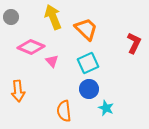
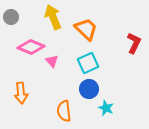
orange arrow: moved 3 px right, 2 px down
